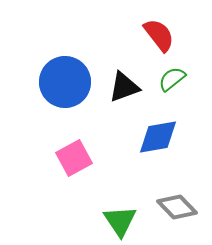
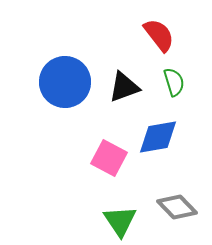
green semicircle: moved 2 px right, 3 px down; rotated 112 degrees clockwise
pink square: moved 35 px right; rotated 33 degrees counterclockwise
